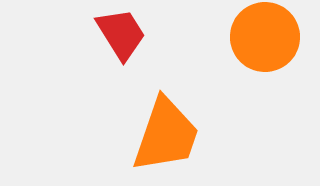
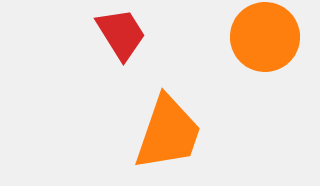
orange trapezoid: moved 2 px right, 2 px up
